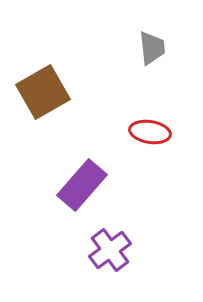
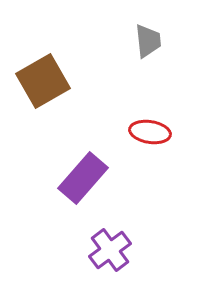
gray trapezoid: moved 4 px left, 7 px up
brown square: moved 11 px up
purple rectangle: moved 1 px right, 7 px up
